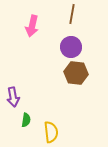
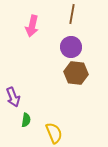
purple arrow: rotated 12 degrees counterclockwise
yellow semicircle: moved 3 px right, 1 px down; rotated 15 degrees counterclockwise
